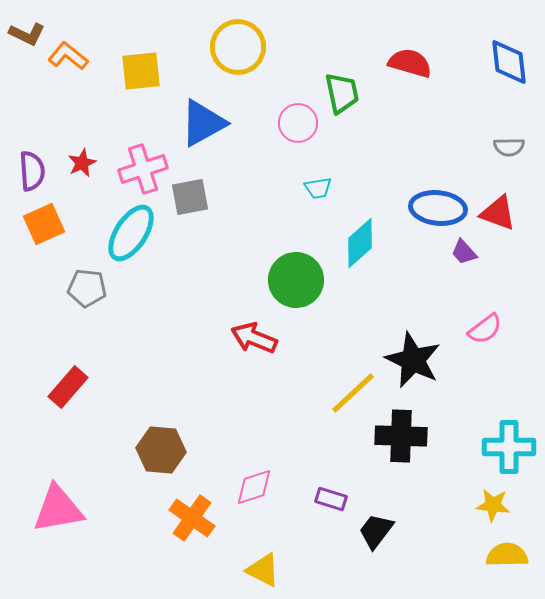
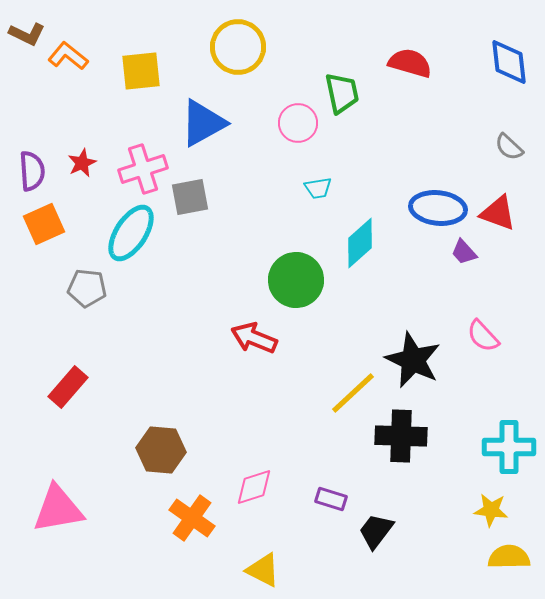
gray semicircle: rotated 44 degrees clockwise
pink semicircle: moved 2 px left, 7 px down; rotated 84 degrees clockwise
yellow star: moved 2 px left, 5 px down
yellow semicircle: moved 2 px right, 2 px down
